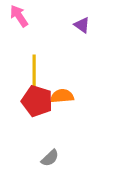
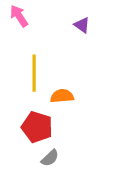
red pentagon: moved 26 px down
